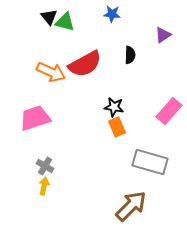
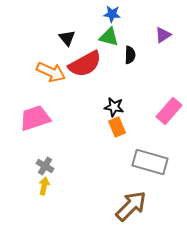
black triangle: moved 18 px right, 21 px down
green triangle: moved 44 px right, 15 px down
